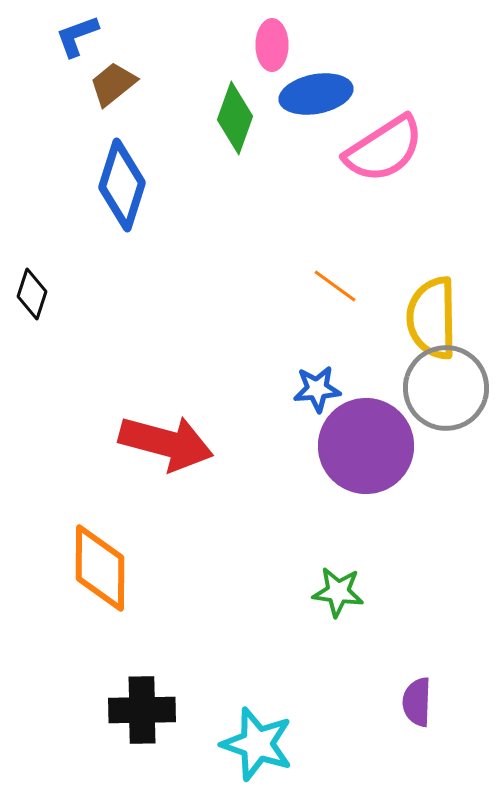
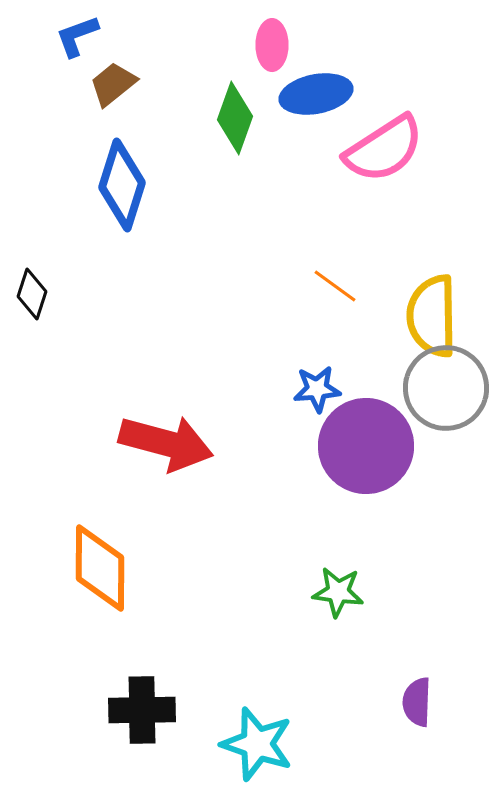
yellow semicircle: moved 2 px up
